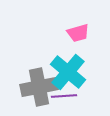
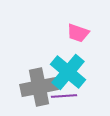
pink trapezoid: rotated 35 degrees clockwise
